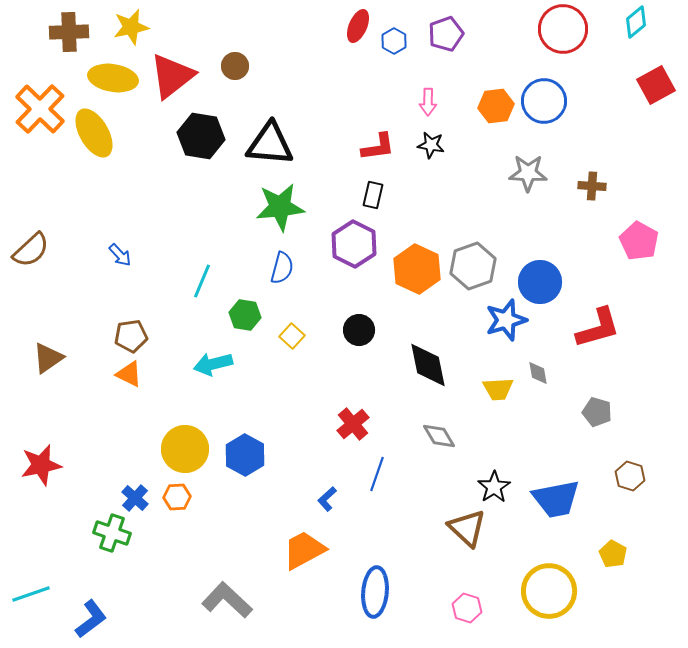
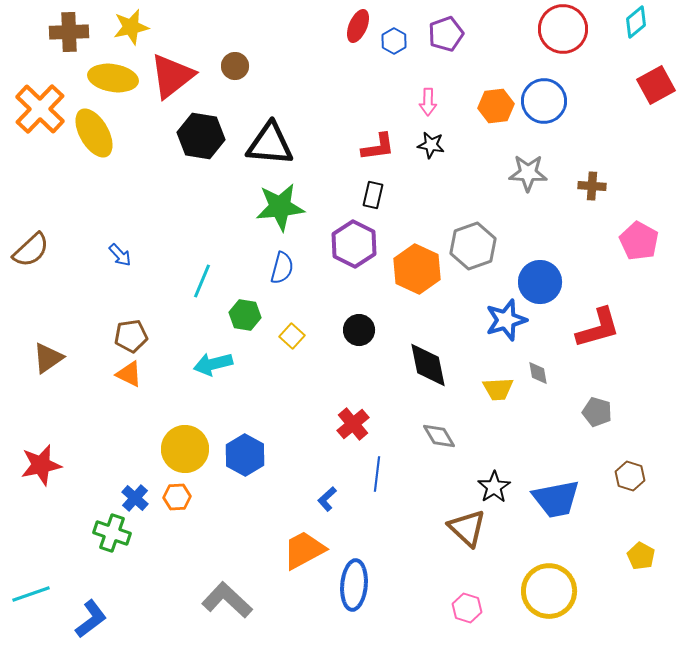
gray hexagon at (473, 266): moved 20 px up
blue line at (377, 474): rotated 12 degrees counterclockwise
yellow pentagon at (613, 554): moved 28 px right, 2 px down
blue ellipse at (375, 592): moved 21 px left, 7 px up
